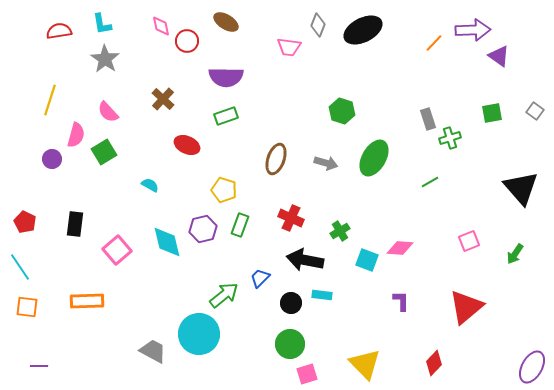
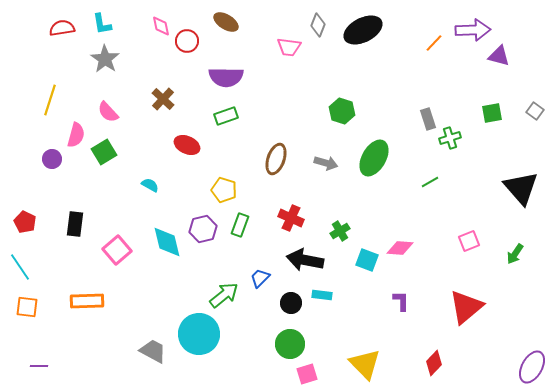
red semicircle at (59, 31): moved 3 px right, 3 px up
purple triangle at (499, 56): rotated 20 degrees counterclockwise
